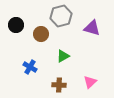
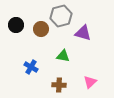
purple triangle: moved 9 px left, 5 px down
brown circle: moved 5 px up
green triangle: rotated 40 degrees clockwise
blue cross: moved 1 px right
